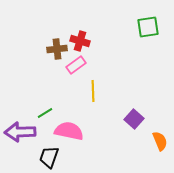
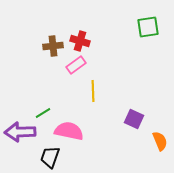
brown cross: moved 4 px left, 3 px up
green line: moved 2 px left
purple square: rotated 18 degrees counterclockwise
black trapezoid: moved 1 px right
